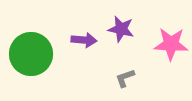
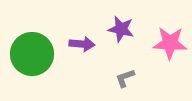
purple arrow: moved 2 px left, 4 px down
pink star: moved 1 px left, 1 px up
green circle: moved 1 px right
